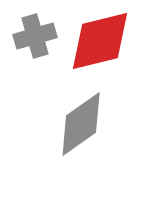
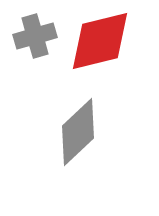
gray diamond: moved 3 px left, 8 px down; rotated 8 degrees counterclockwise
